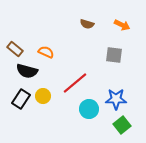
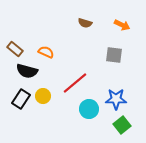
brown semicircle: moved 2 px left, 1 px up
